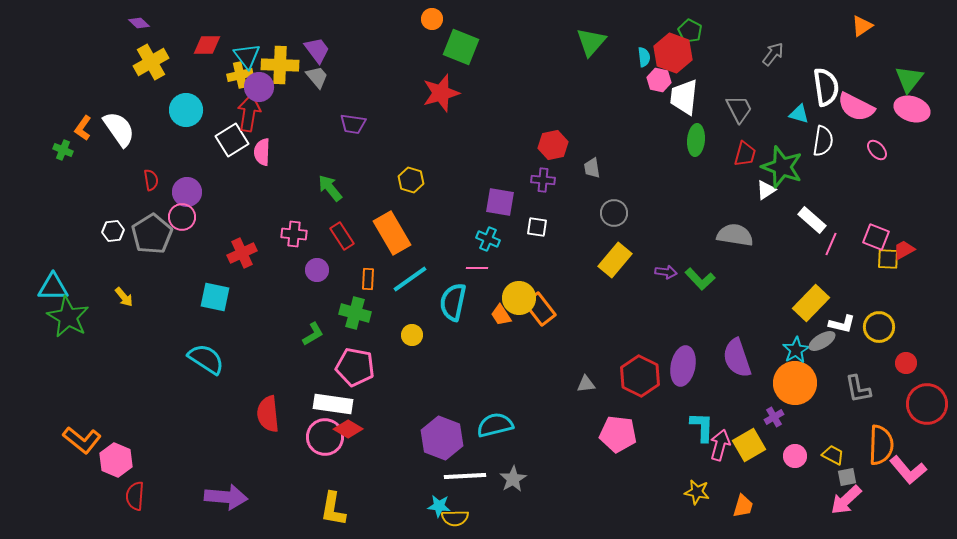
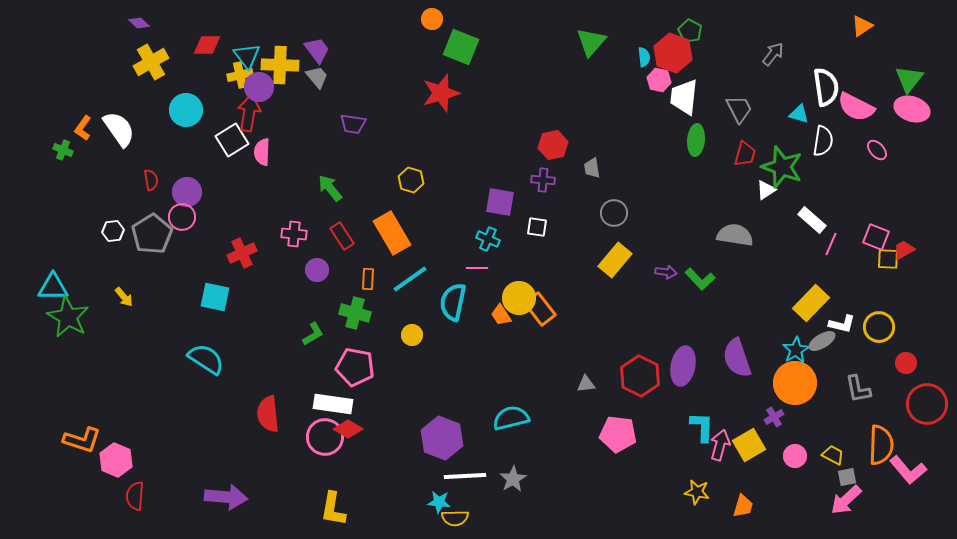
cyan semicircle at (495, 425): moved 16 px right, 7 px up
orange L-shape at (82, 440): rotated 21 degrees counterclockwise
cyan star at (439, 506): moved 4 px up
